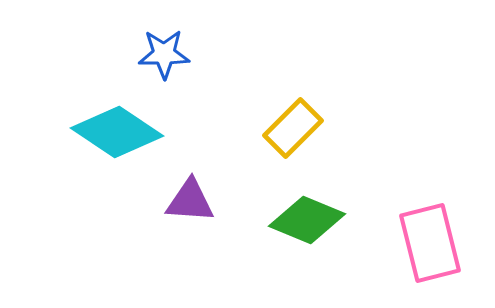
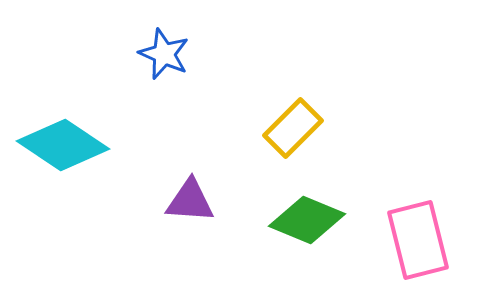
blue star: rotated 24 degrees clockwise
cyan diamond: moved 54 px left, 13 px down
pink rectangle: moved 12 px left, 3 px up
